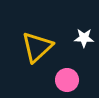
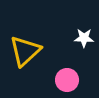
yellow triangle: moved 12 px left, 4 px down
